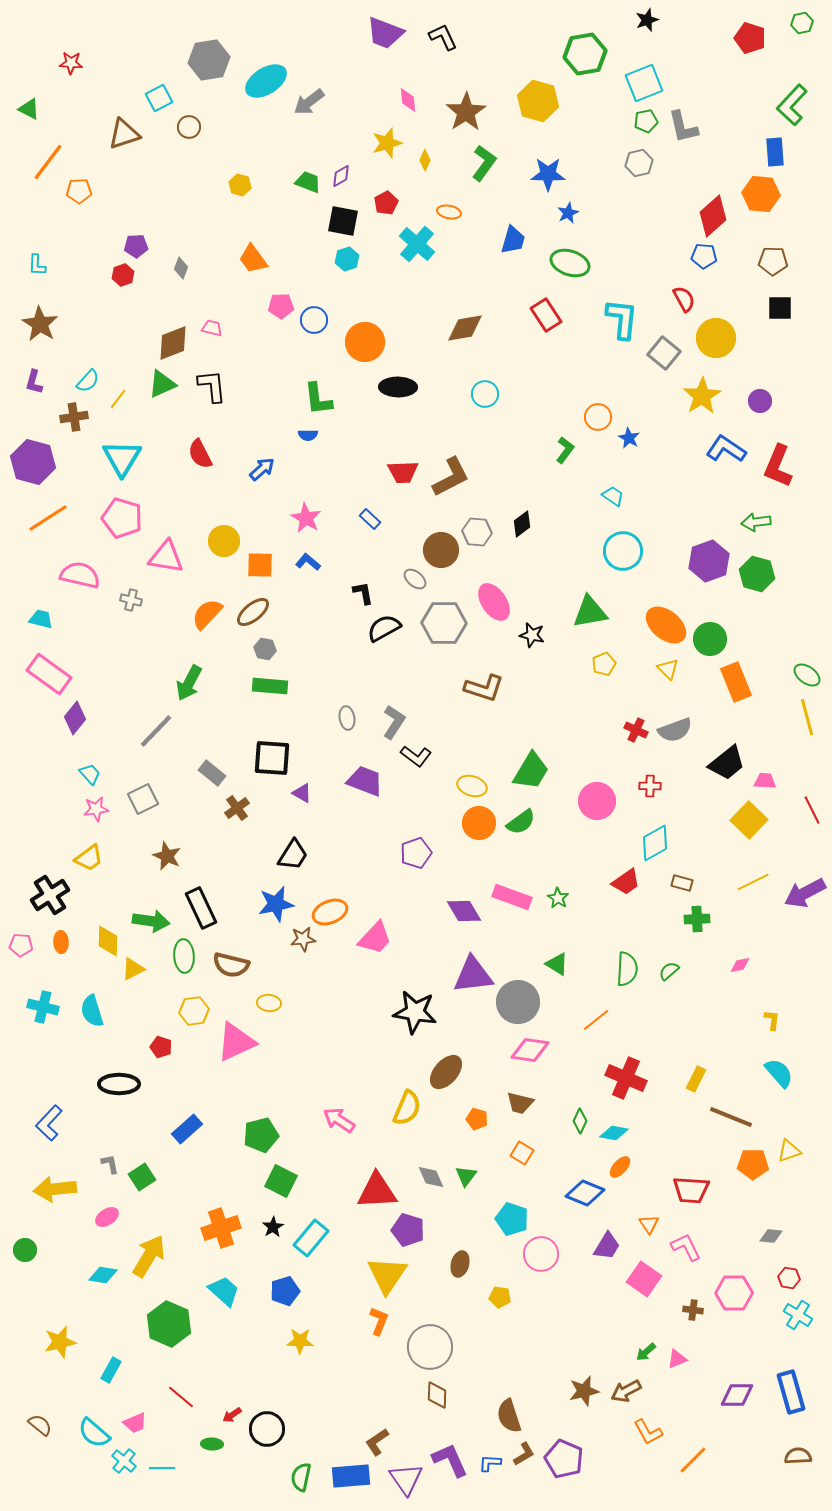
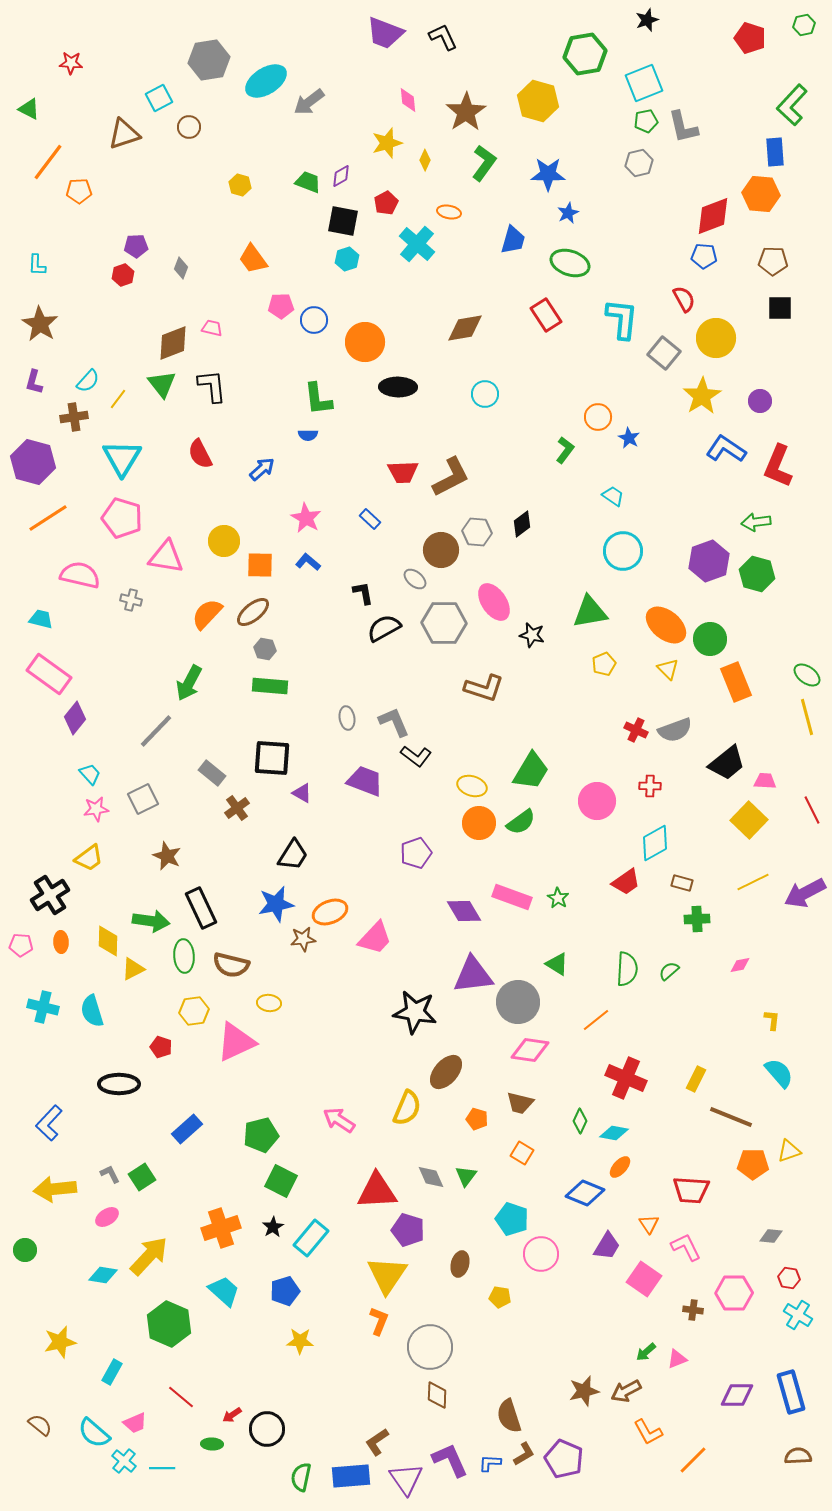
green hexagon at (802, 23): moved 2 px right, 2 px down
red diamond at (713, 216): rotated 21 degrees clockwise
green triangle at (162, 384): rotated 44 degrees counterclockwise
gray L-shape at (394, 722): rotated 56 degrees counterclockwise
gray L-shape at (110, 1164): moved 10 px down; rotated 15 degrees counterclockwise
yellow arrow at (149, 1256): rotated 12 degrees clockwise
cyan rectangle at (111, 1370): moved 1 px right, 2 px down
